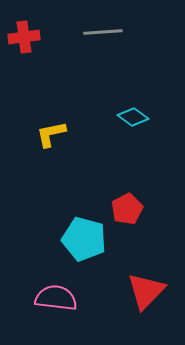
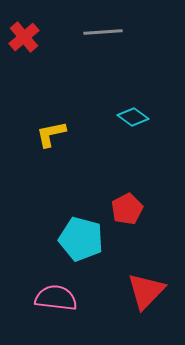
red cross: rotated 32 degrees counterclockwise
cyan pentagon: moved 3 px left
